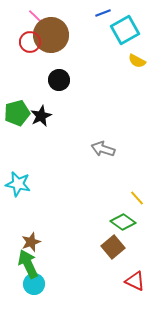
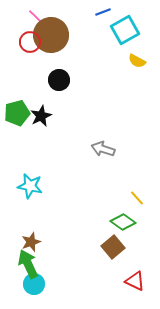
blue line: moved 1 px up
cyan star: moved 12 px right, 2 px down
